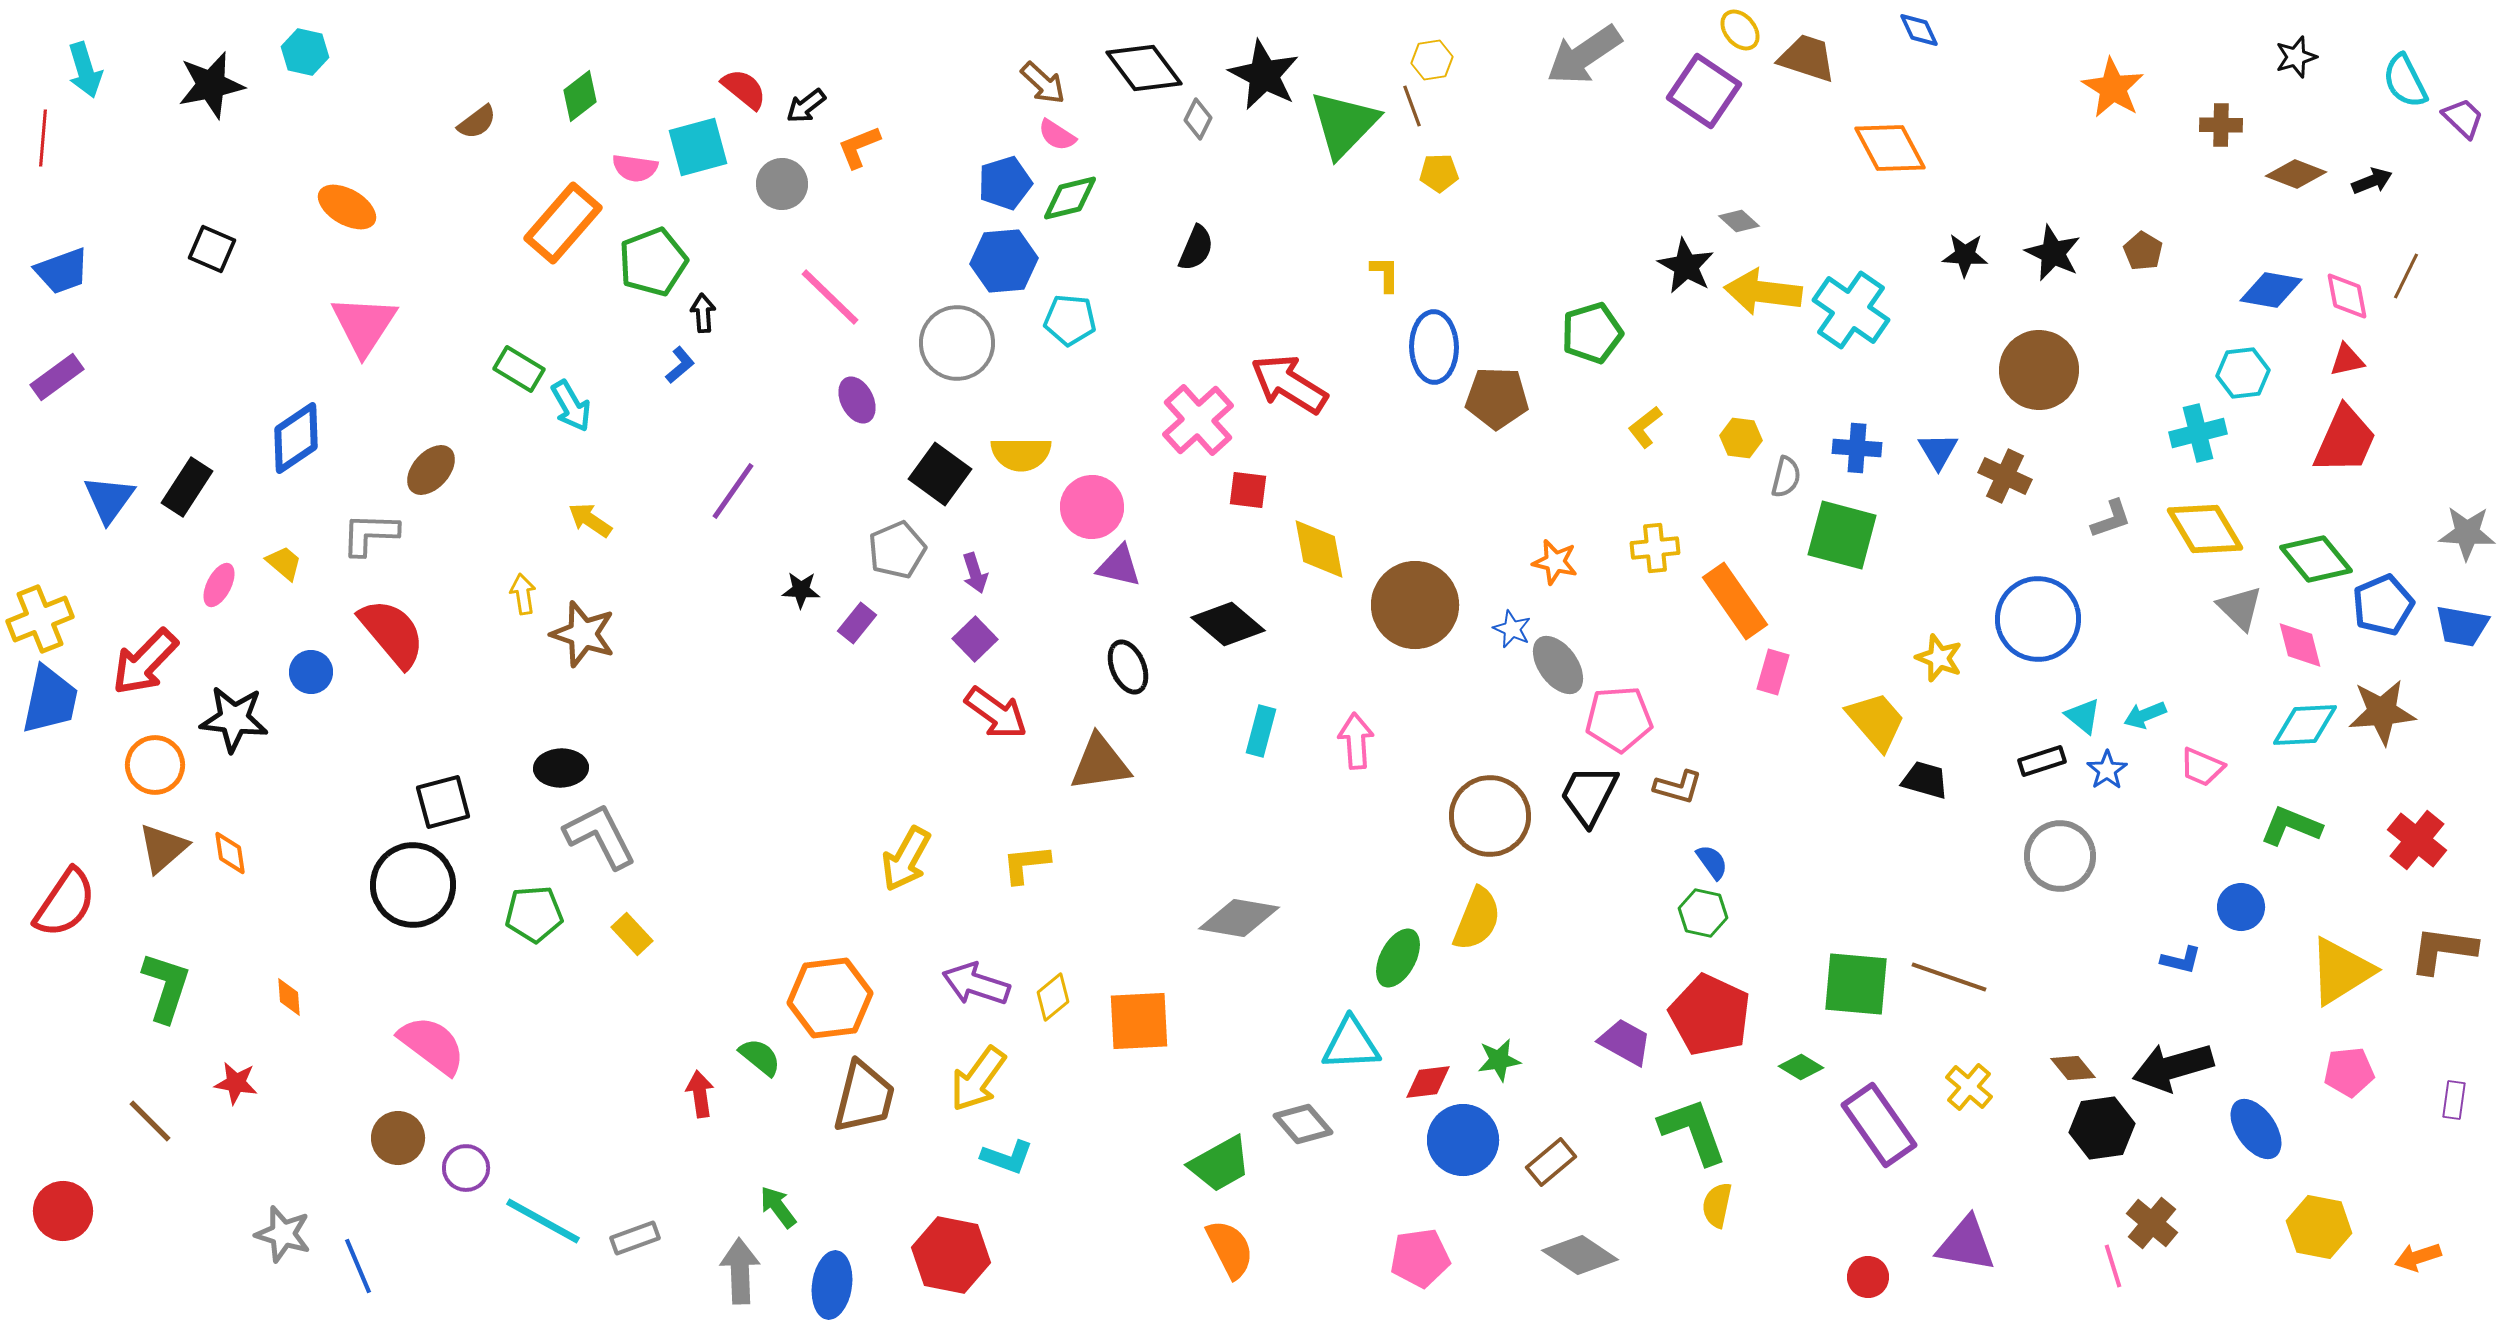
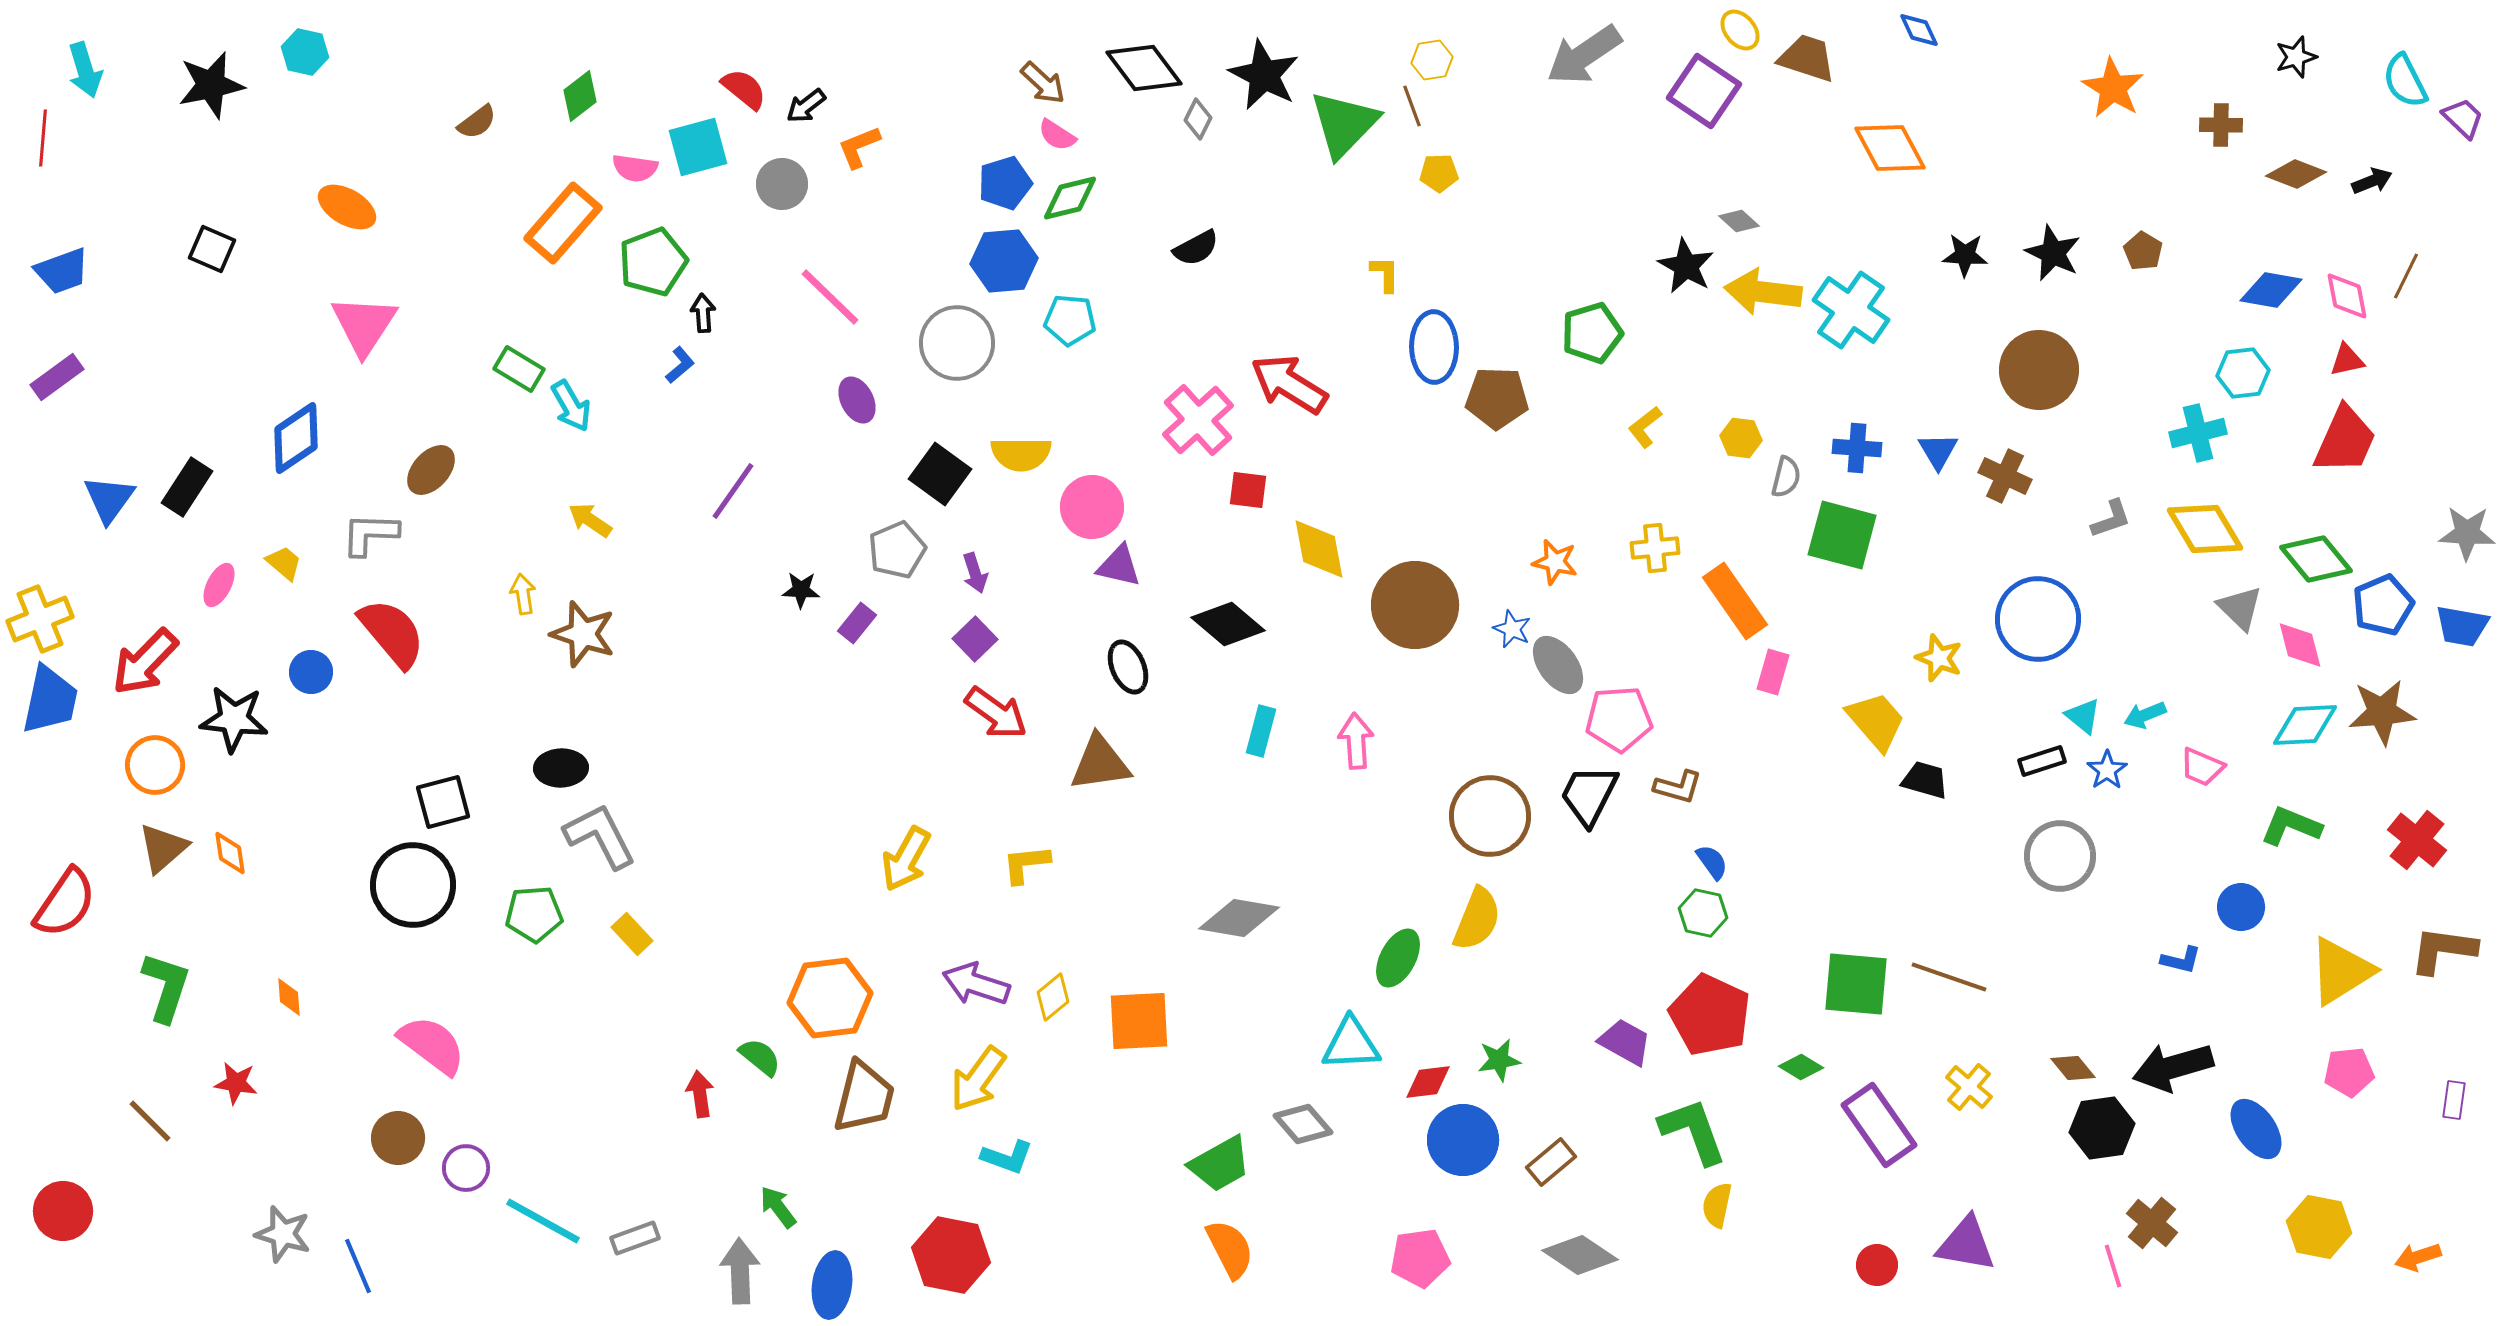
black semicircle at (1196, 248): rotated 39 degrees clockwise
red circle at (1868, 1277): moved 9 px right, 12 px up
